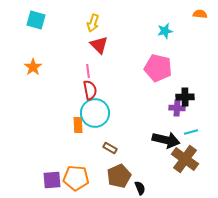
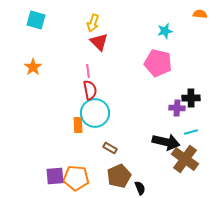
red triangle: moved 3 px up
pink pentagon: moved 5 px up
black cross: moved 6 px right, 1 px down
black arrow: moved 2 px down
purple square: moved 3 px right, 4 px up
